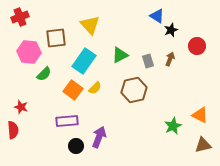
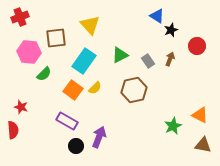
gray rectangle: rotated 16 degrees counterclockwise
purple rectangle: rotated 35 degrees clockwise
brown triangle: rotated 24 degrees clockwise
